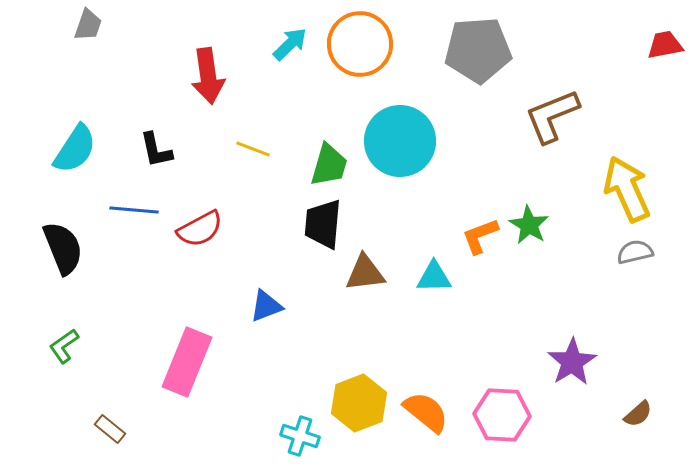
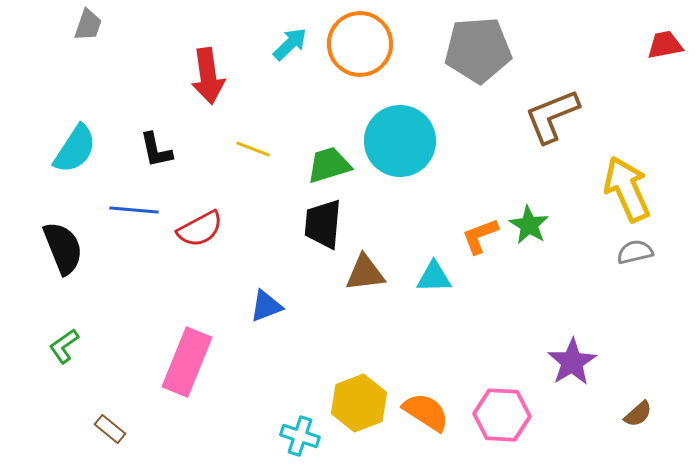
green trapezoid: rotated 123 degrees counterclockwise
orange semicircle: rotated 6 degrees counterclockwise
